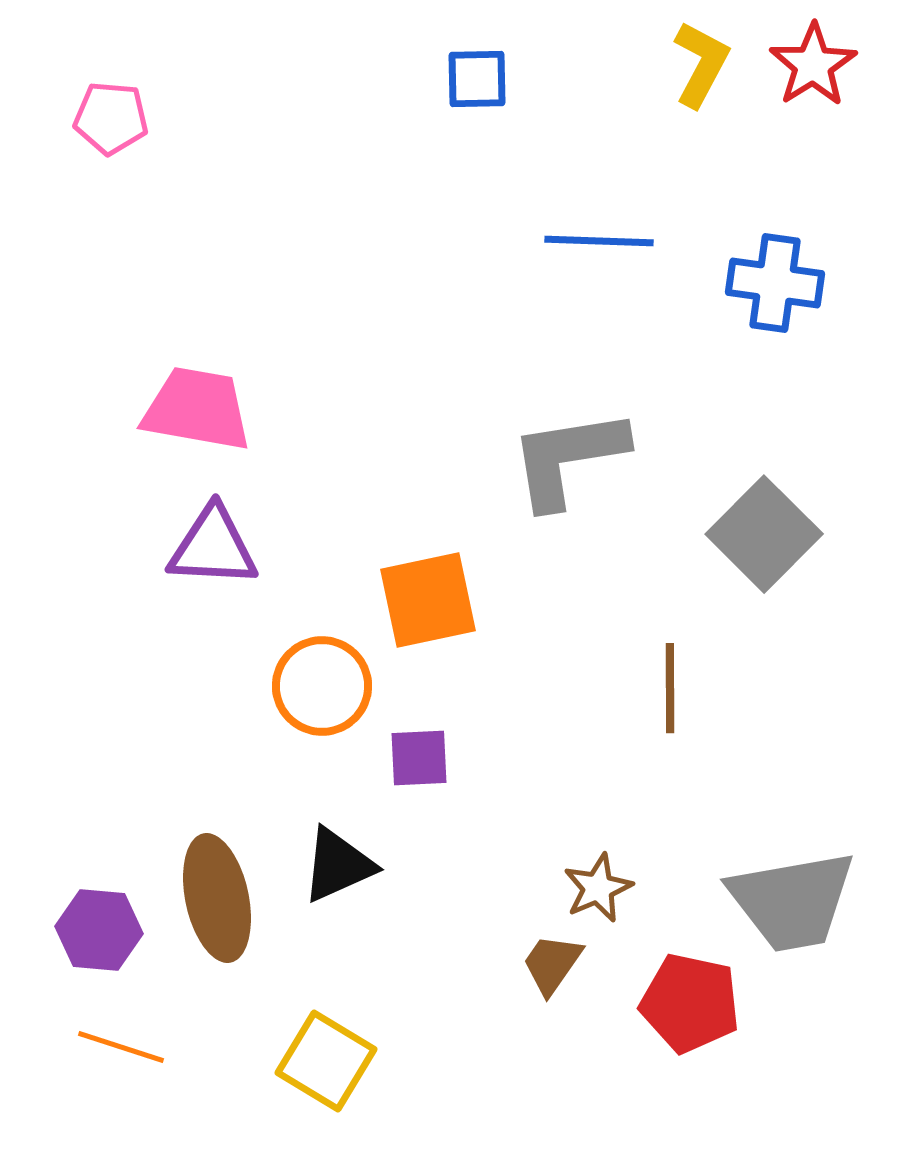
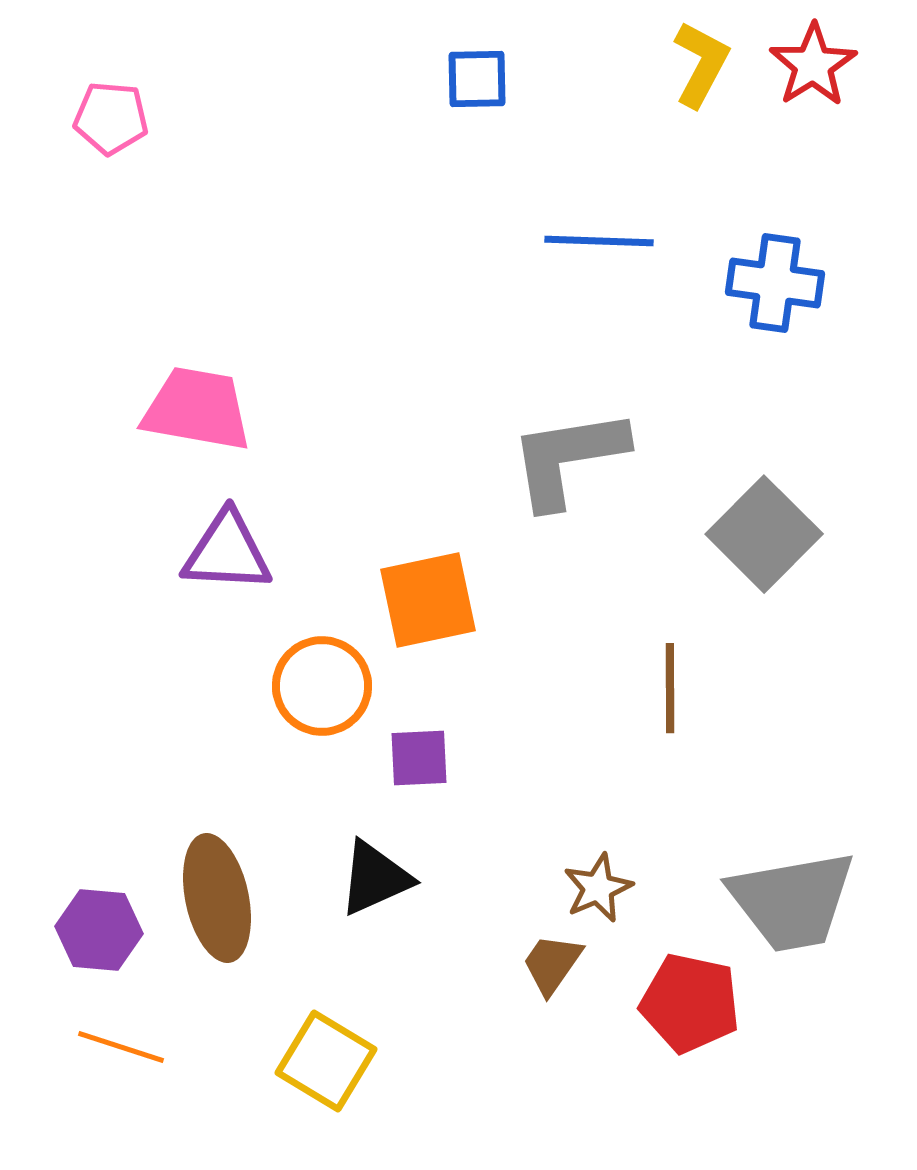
purple triangle: moved 14 px right, 5 px down
black triangle: moved 37 px right, 13 px down
